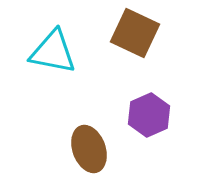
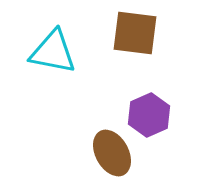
brown square: rotated 18 degrees counterclockwise
brown ellipse: moved 23 px right, 4 px down; rotated 9 degrees counterclockwise
